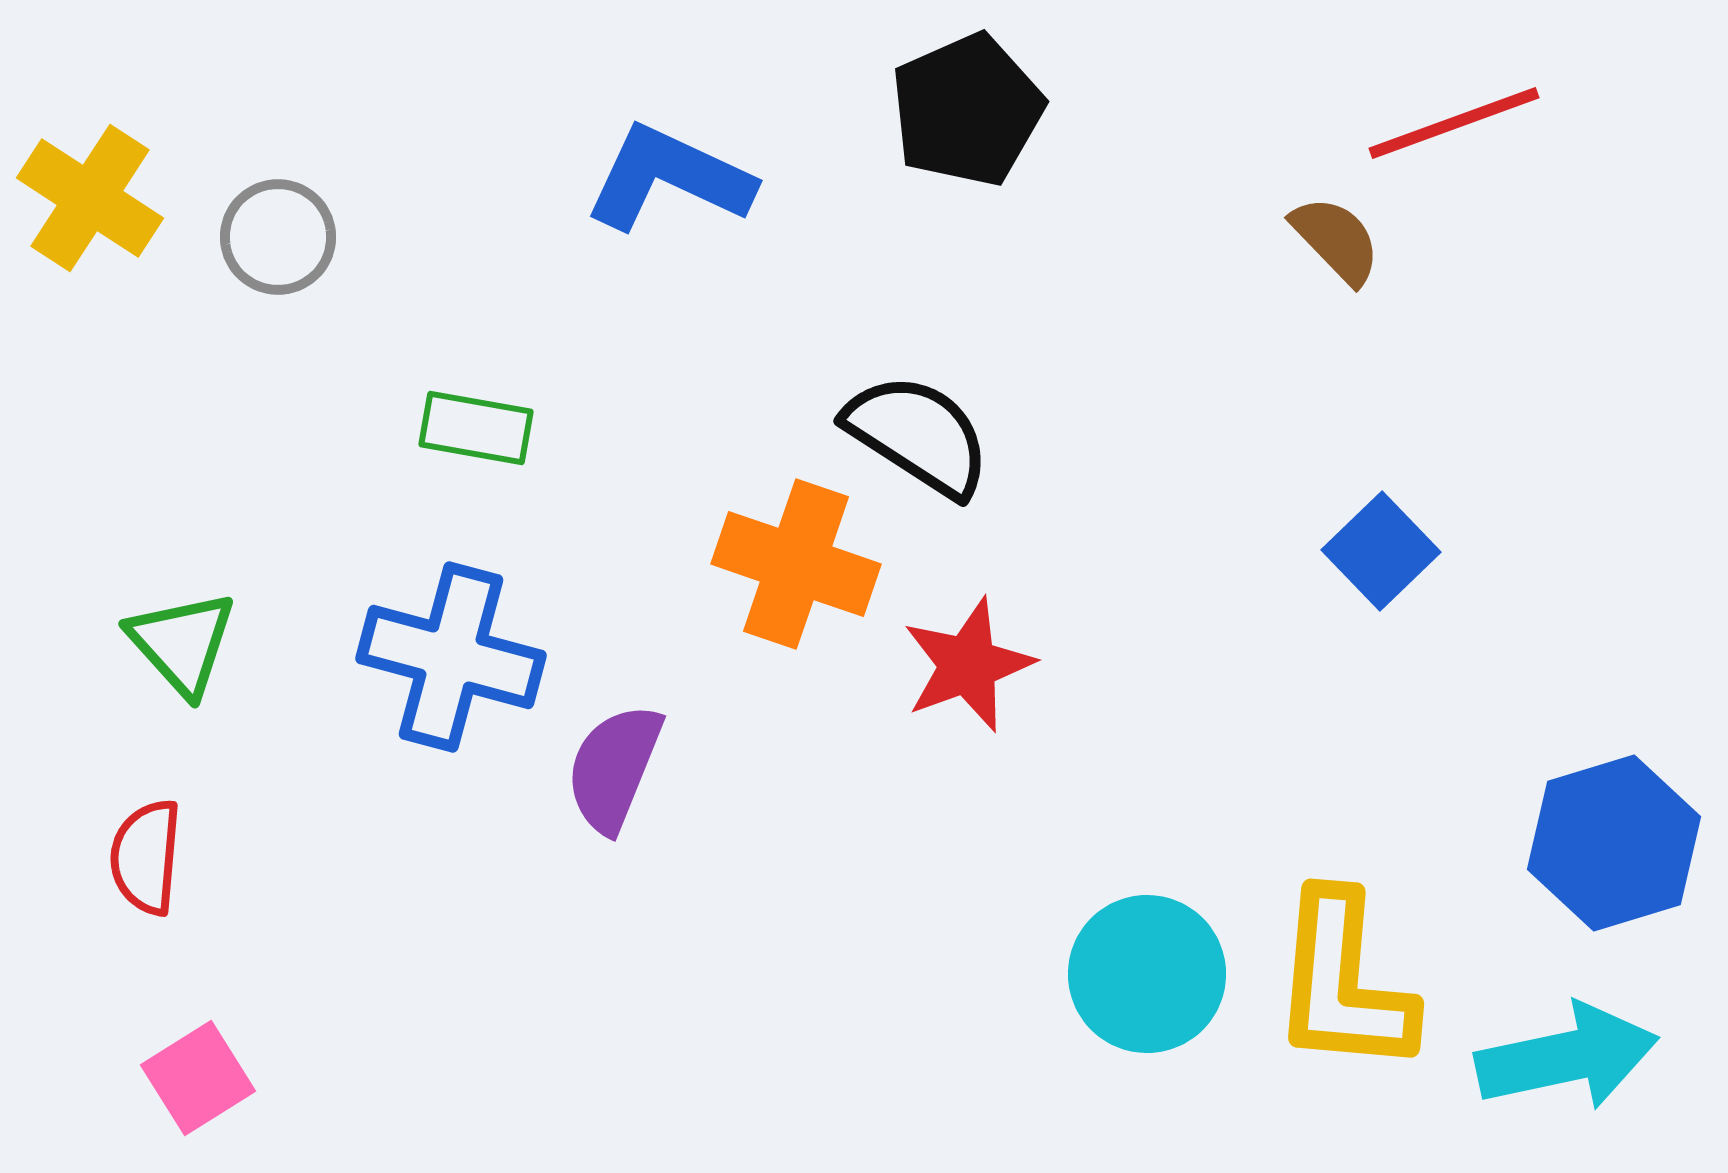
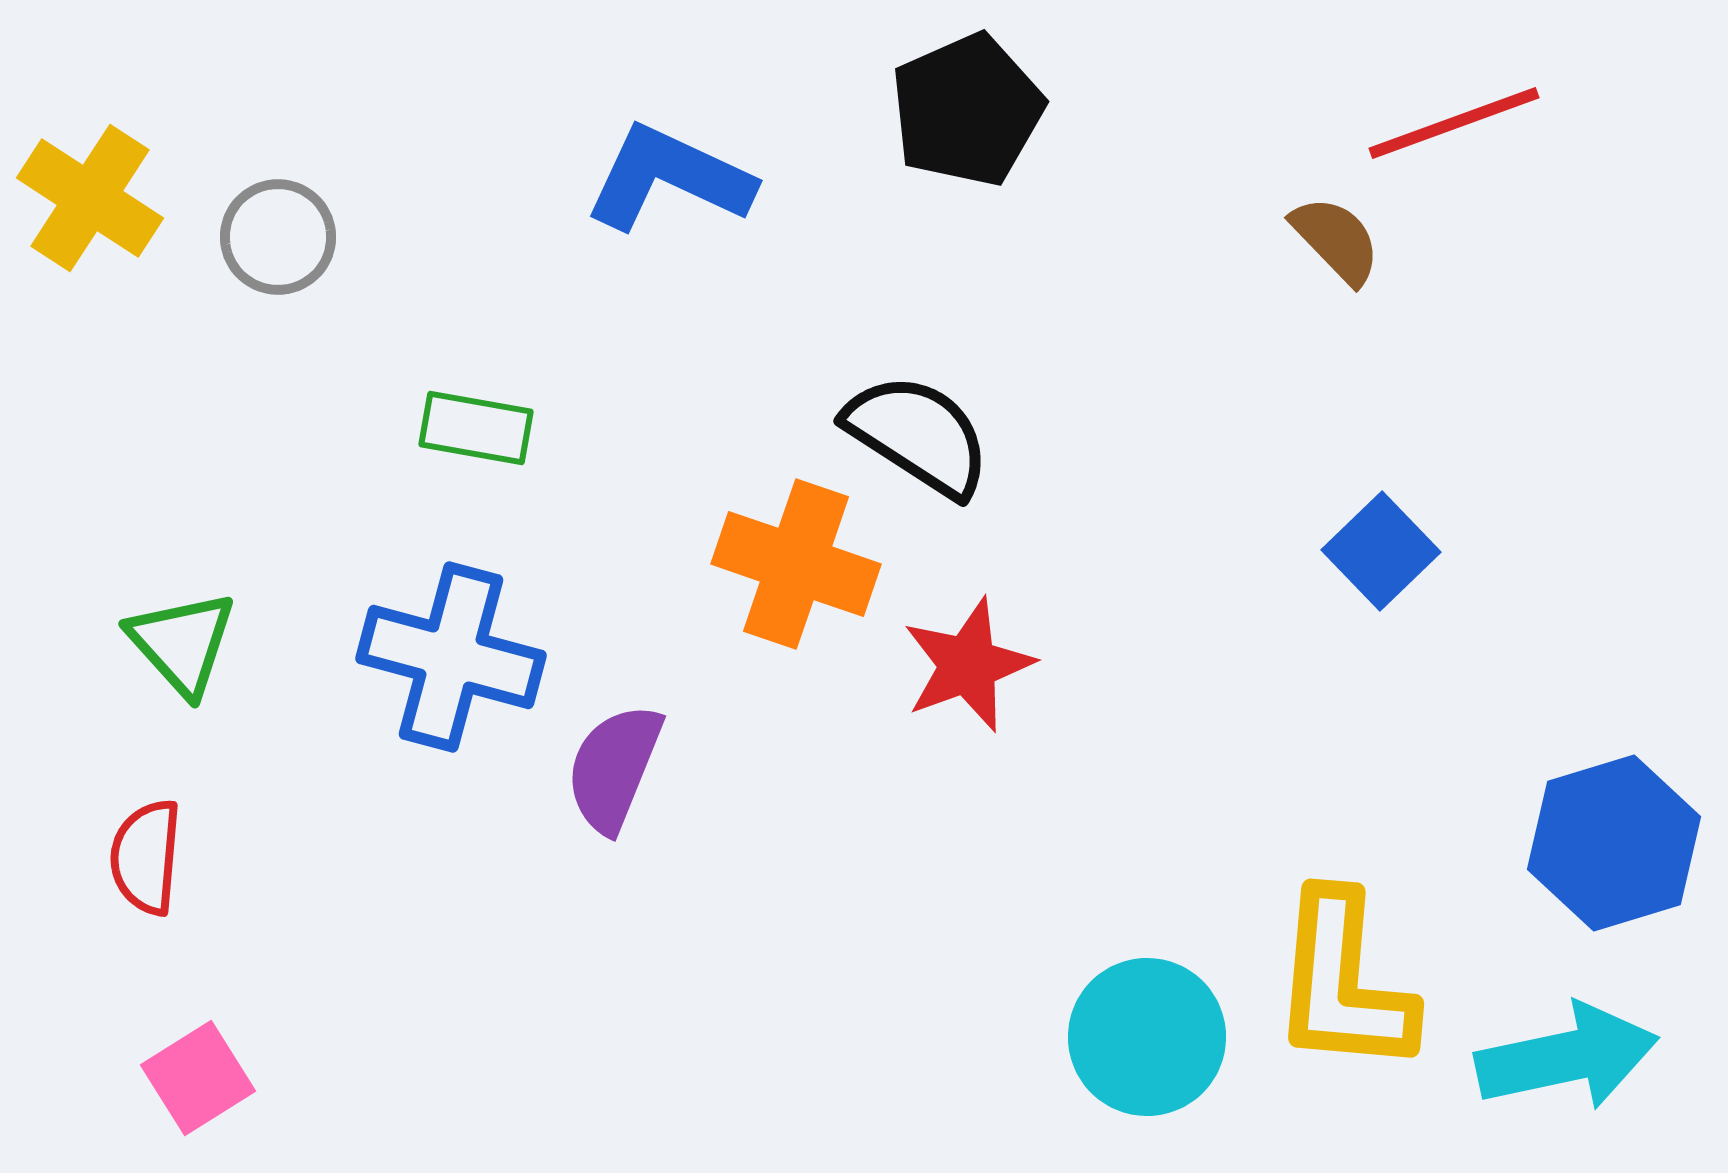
cyan circle: moved 63 px down
